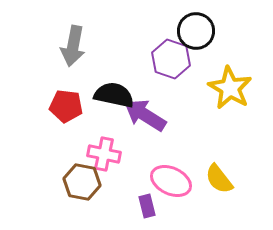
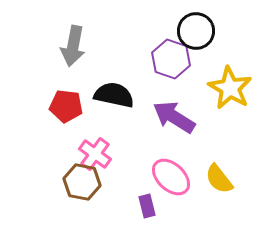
purple arrow: moved 29 px right, 2 px down
pink cross: moved 9 px left; rotated 24 degrees clockwise
pink ellipse: moved 4 px up; rotated 18 degrees clockwise
